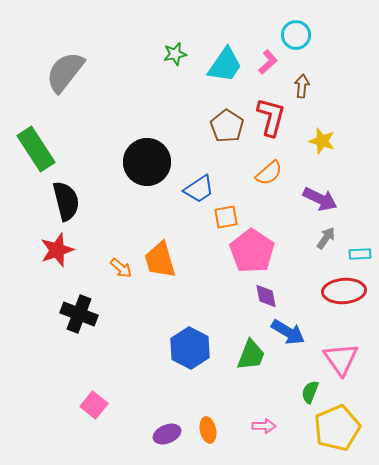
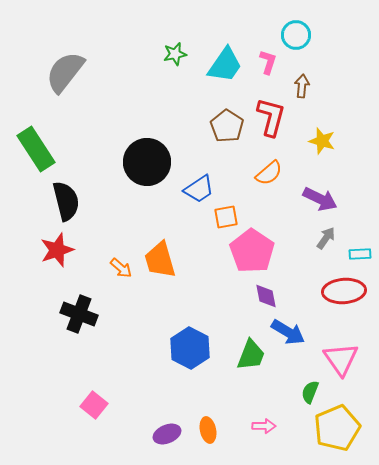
pink L-shape: rotated 30 degrees counterclockwise
